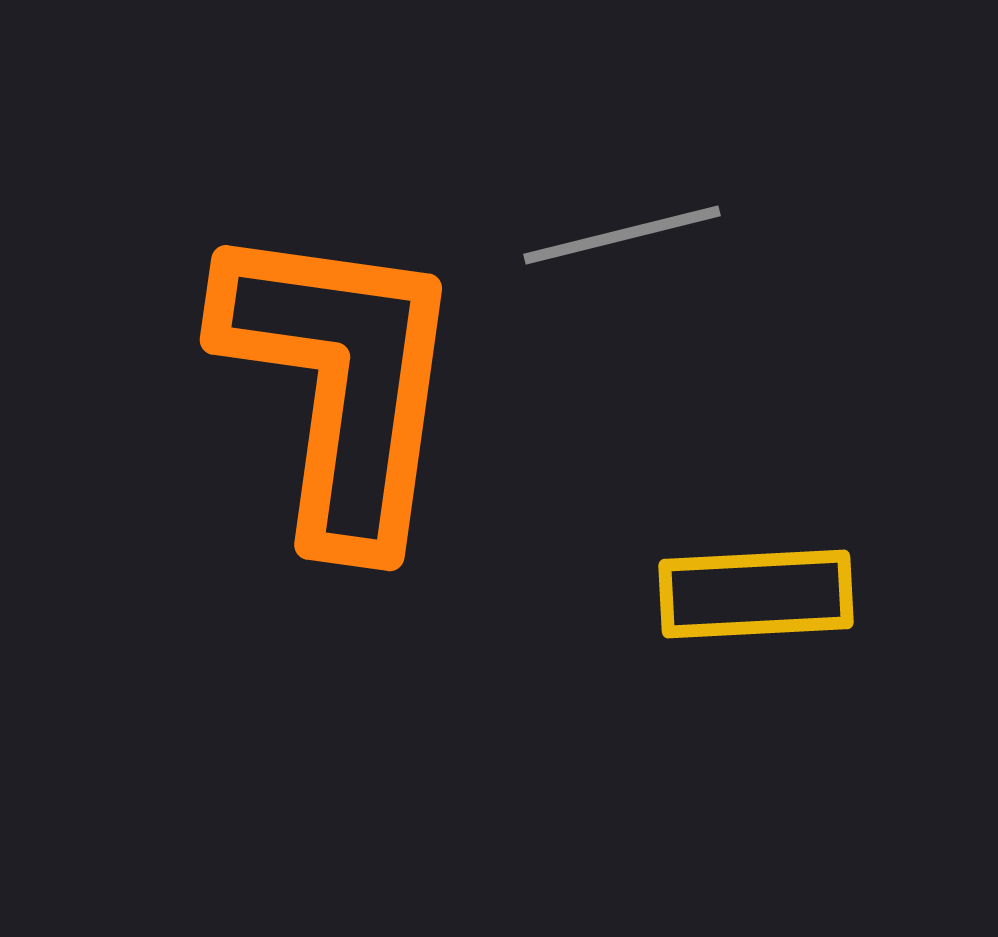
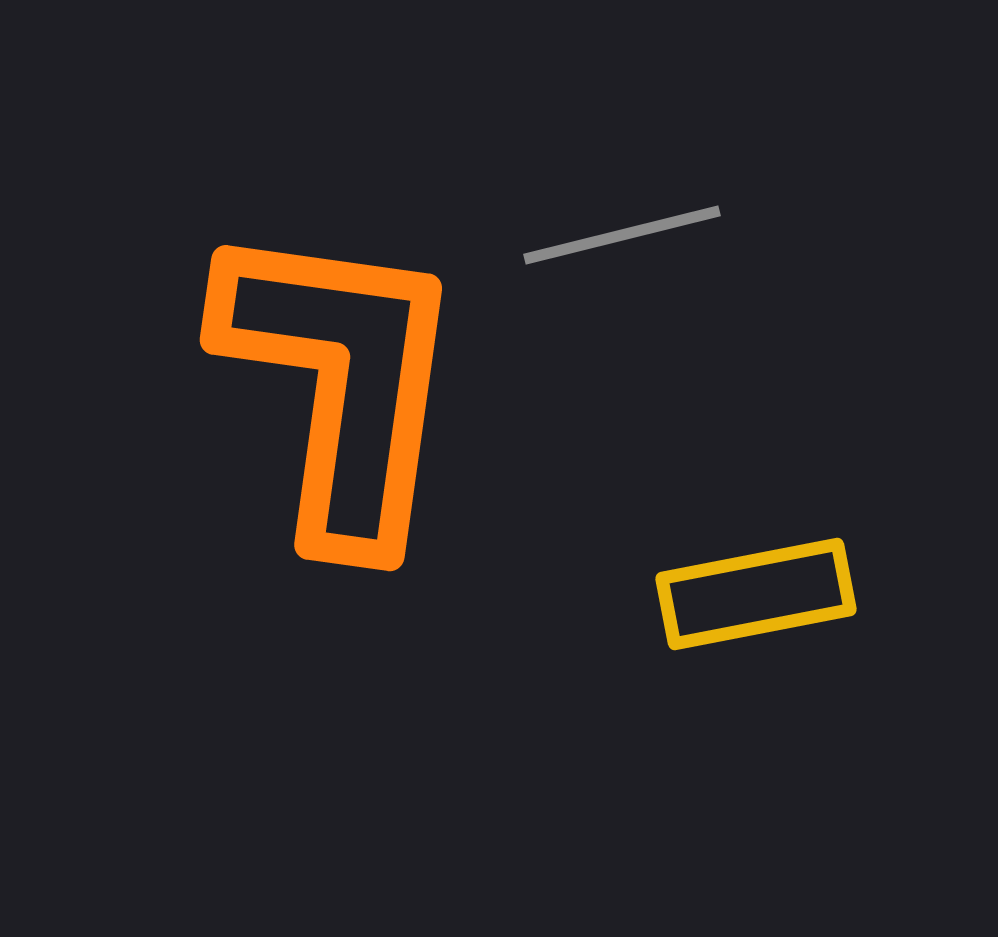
yellow rectangle: rotated 8 degrees counterclockwise
